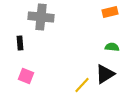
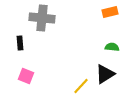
gray cross: moved 1 px right, 1 px down
yellow line: moved 1 px left, 1 px down
